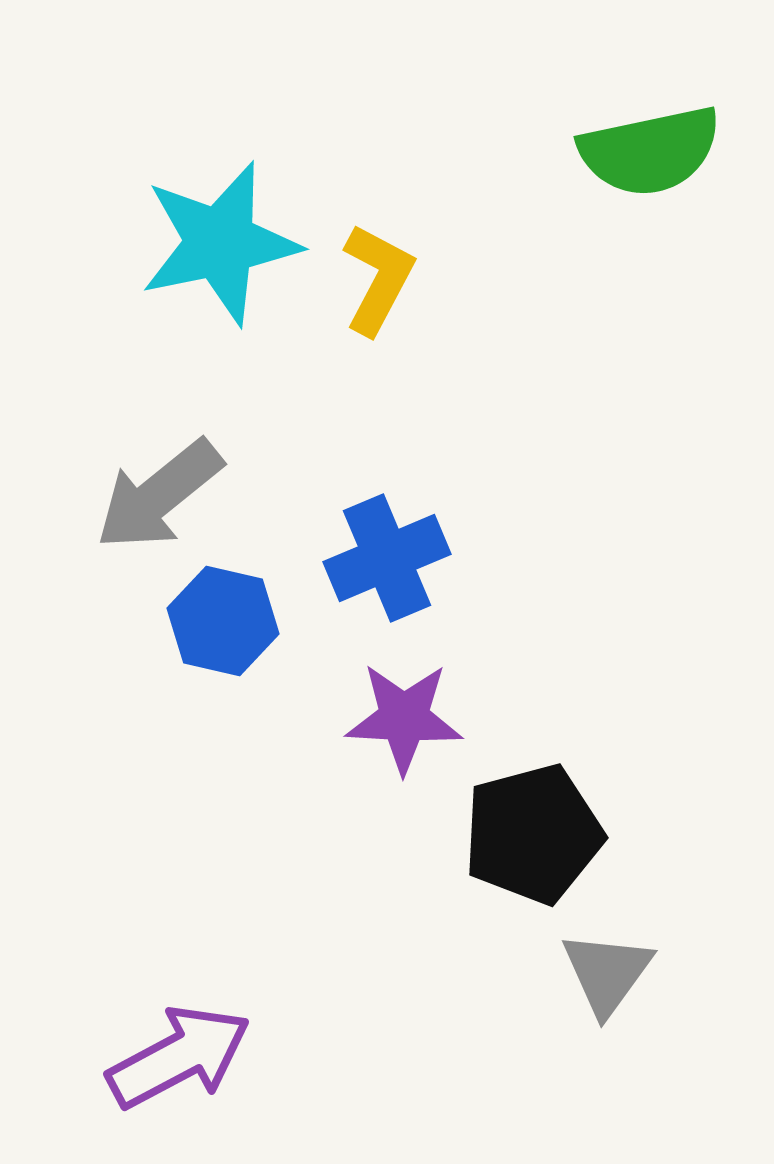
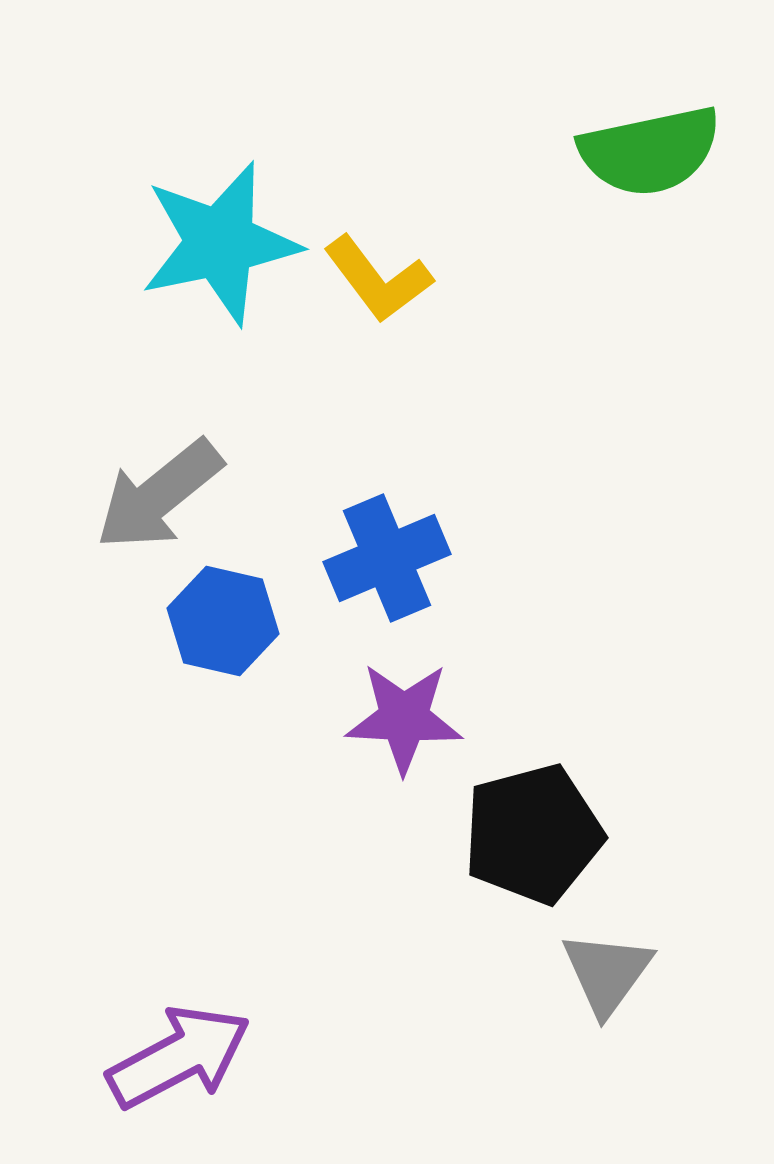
yellow L-shape: rotated 115 degrees clockwise
